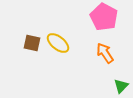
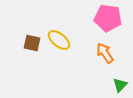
pink pentagon: moved 4 px right, 1 px down; rotated 20 degrees counterclockwise
yellow ellipse: moved 1 px right, 3 px up
green triangle: moved 1 px left, 1 px up
